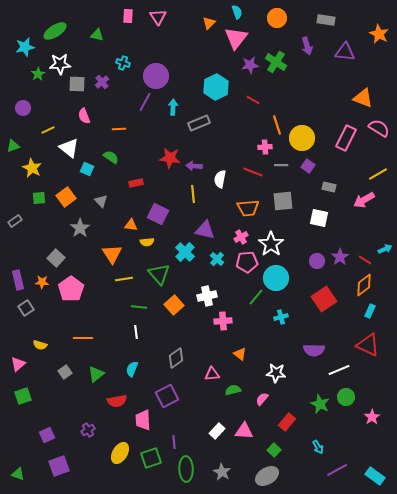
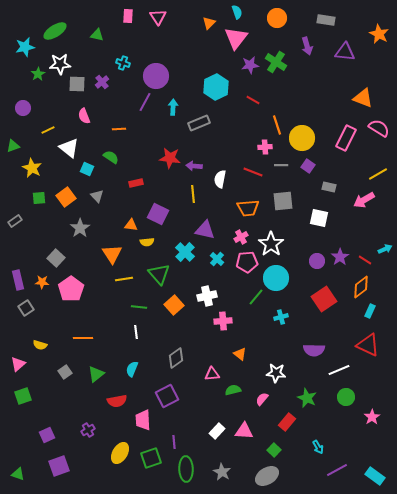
gray triangle at (101, 201): moved 4 px left, 5 px up
orange diamond at (364, 285): moved 3 px left, 2 px down
green star at (320, 404): moved 13 px left, 6 px up
